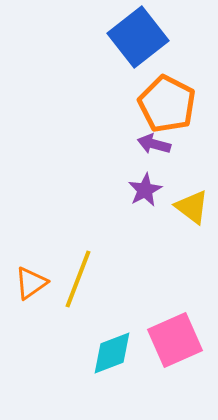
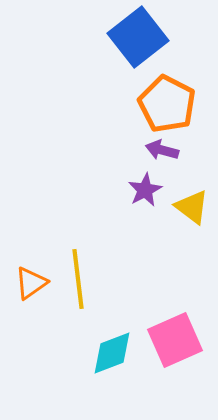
purple arrow: moved 8 px right, 6 px down
yellow line: rotated 28 degrees counterclockwise
